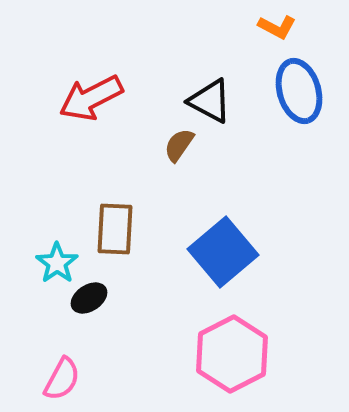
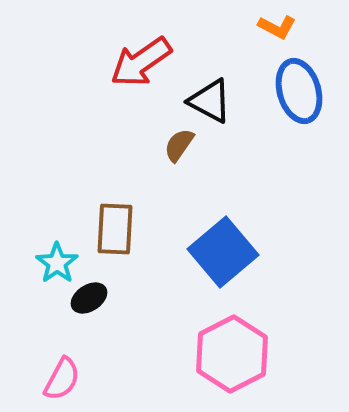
red arrow: moved 50 px right, 36 px up; rotated 8 degrees counterclockwise
